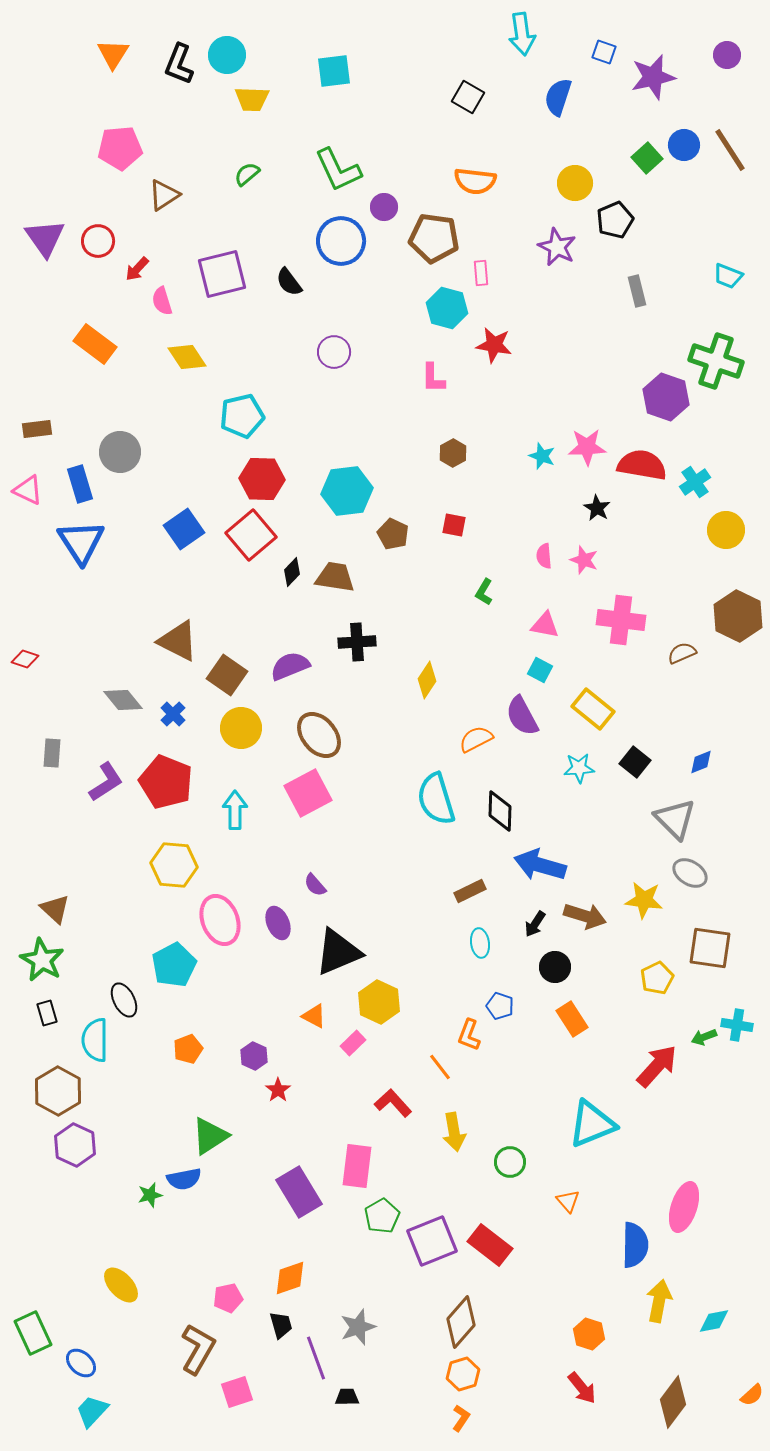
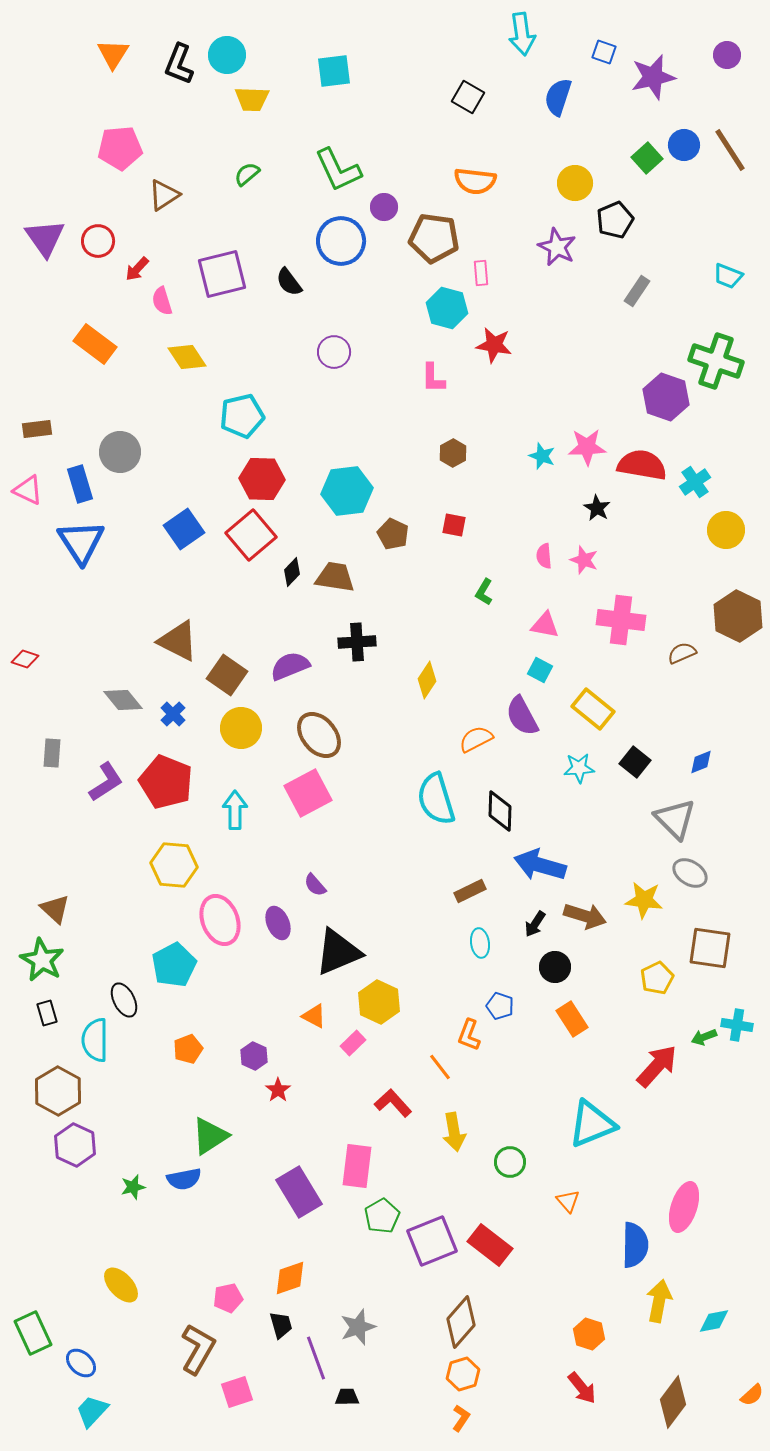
gray rectangle at (637, 291): rotated 48 degrees clockwise
green star at (150, 1195): moved 17 px left, 8 px up
